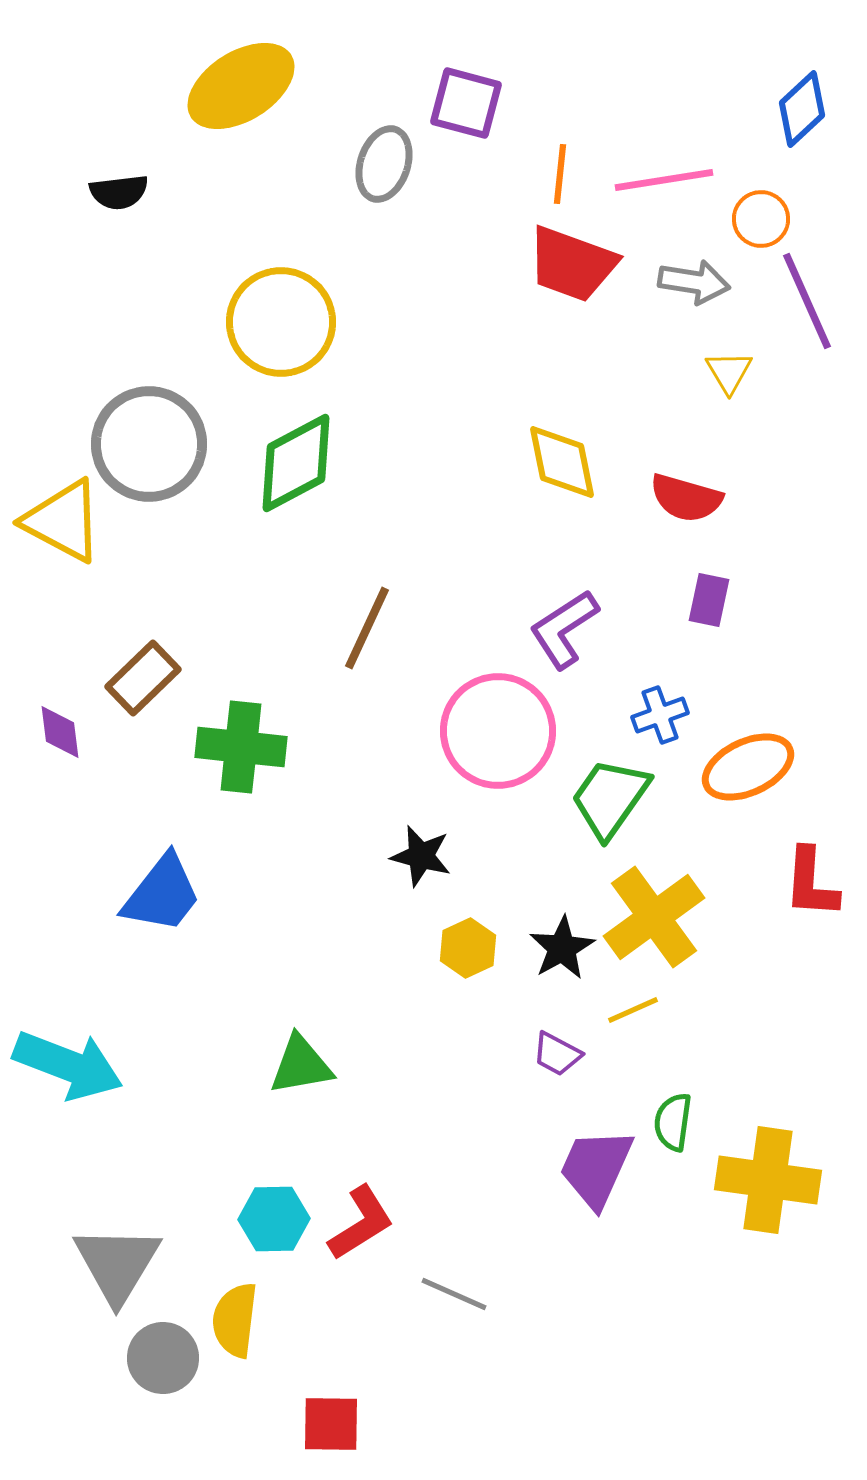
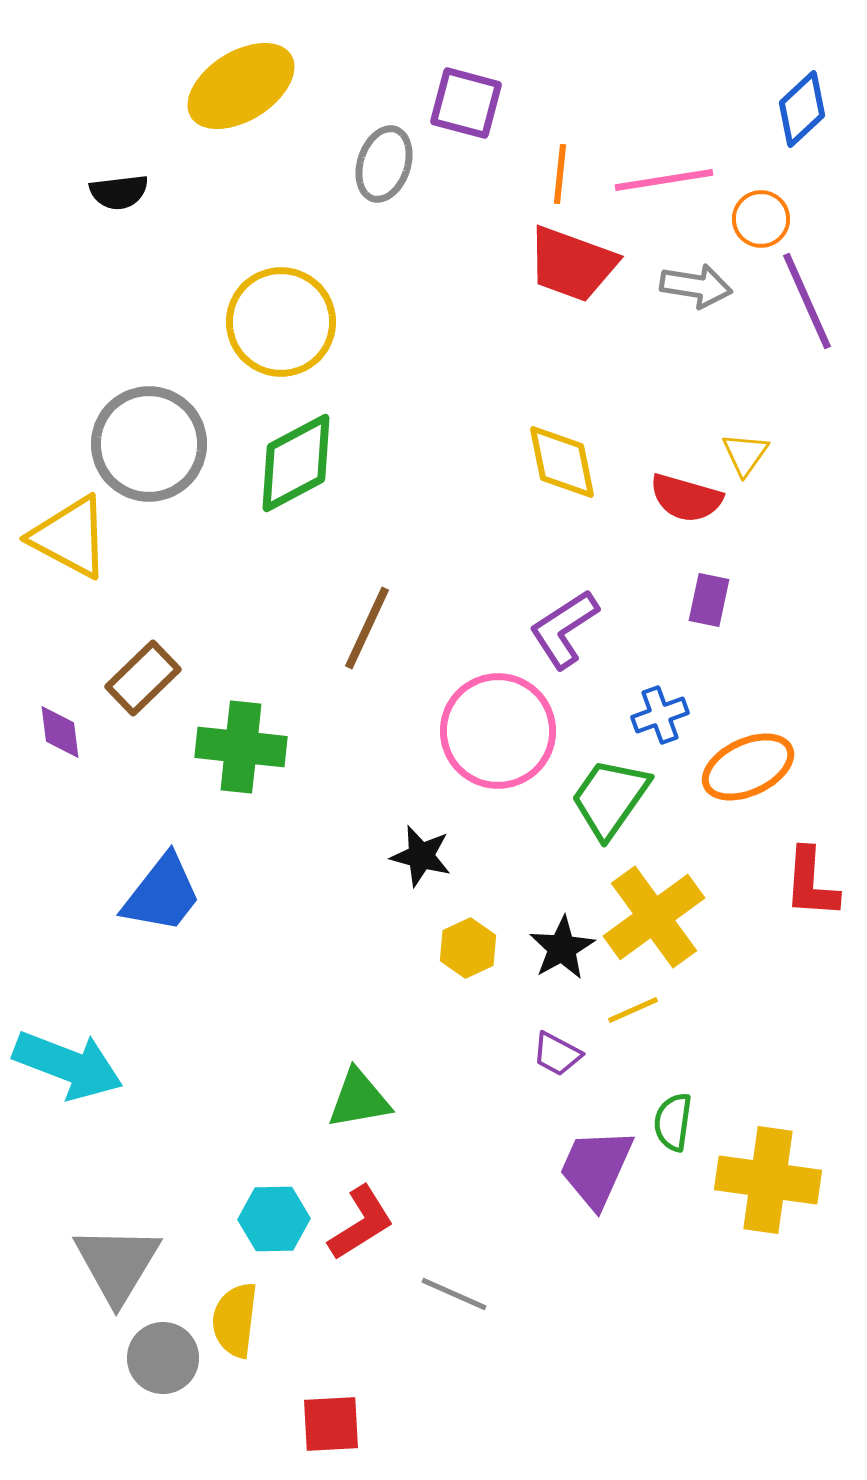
gray arrow at (694, 282): moved 2 px right, 4 px down
yellow triangle at (729, 372): moved 16 px right, 82 px down; rotated 6 degrees clockwise
yellow triangle at (63, 521): moved 7 px right, 16 px down
green triangle at (301, 1065): moved 58 px right, 34 px down
red square at (331, 1424): rotated 4 degrees counterclockwise
